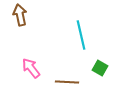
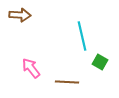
brown arrow: rotated 105 degrees clockwise
cyan line: moved 1 px right, 1 px down
green square: moved 6 px up
